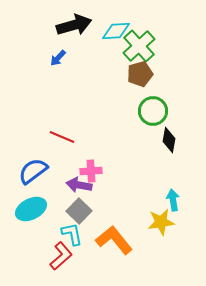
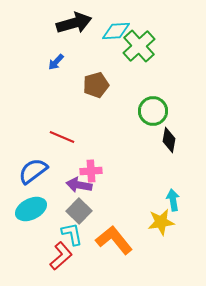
black arrow: moved 2 px up
blue arrow: moved 2 px left, 4 px down
brown pentagon: moved 44 px left, 11 px down
